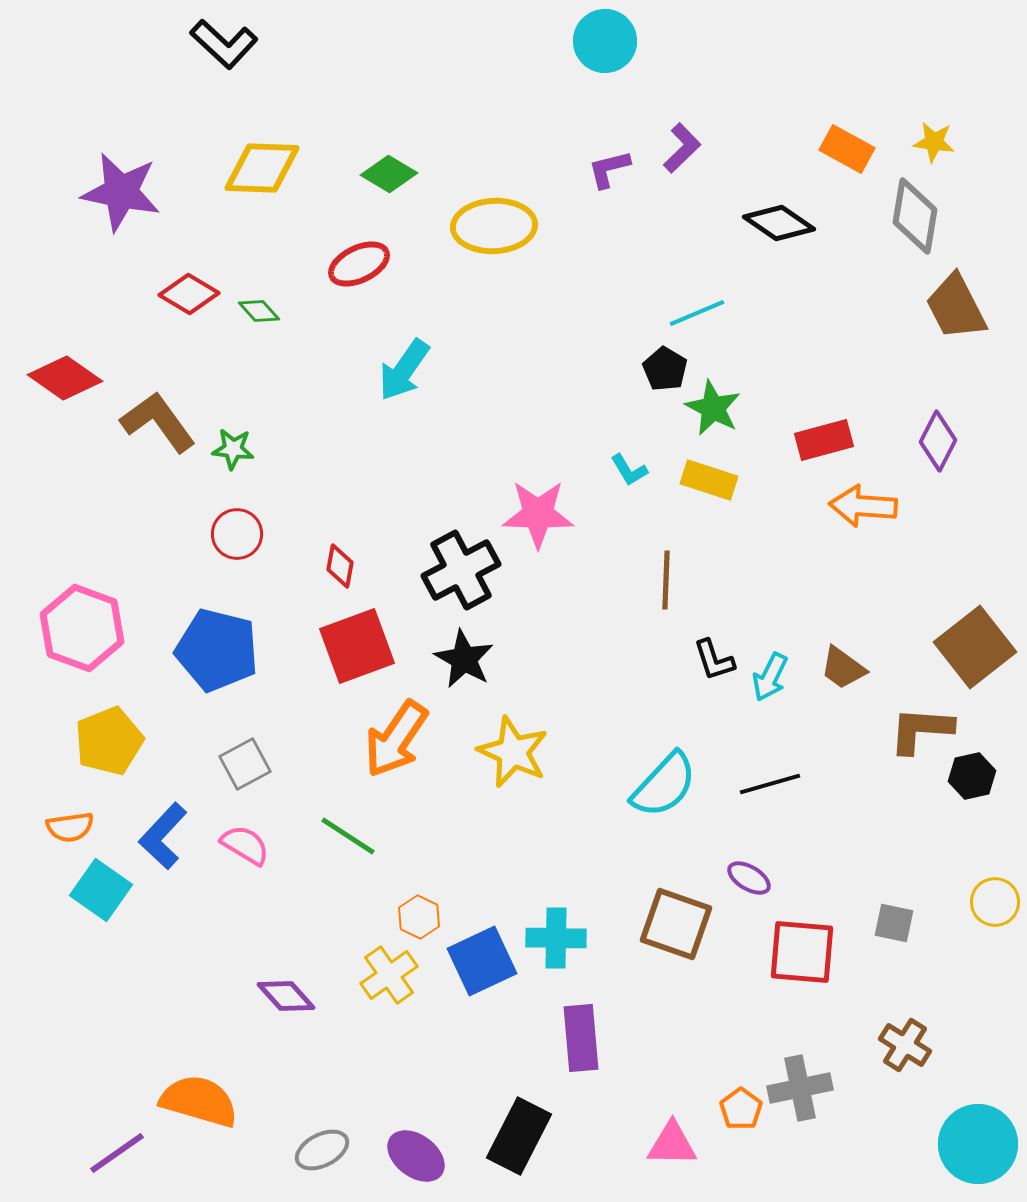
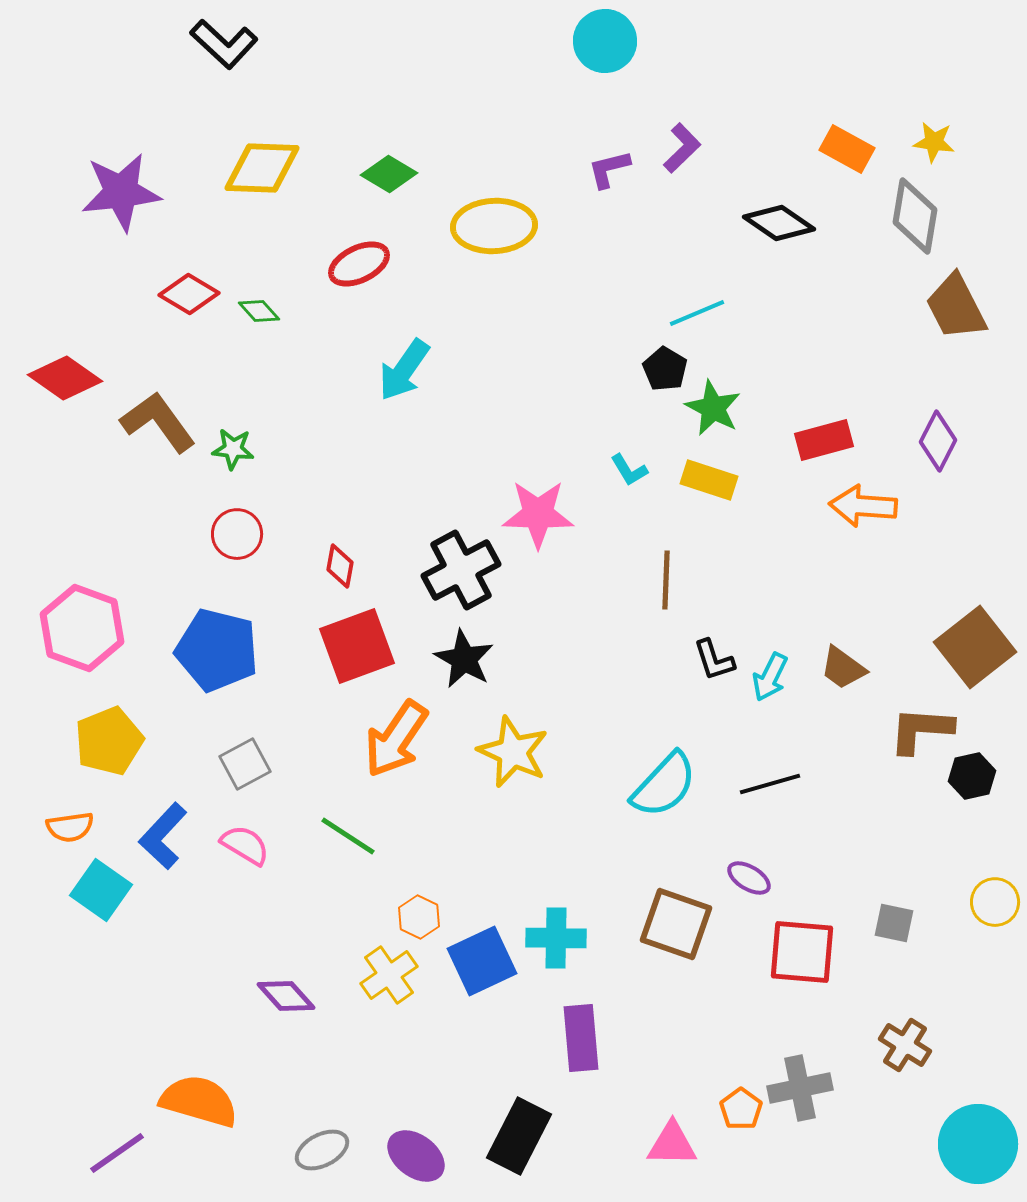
purple star at (121, 192): rotated 18 degrees counterclockwise
